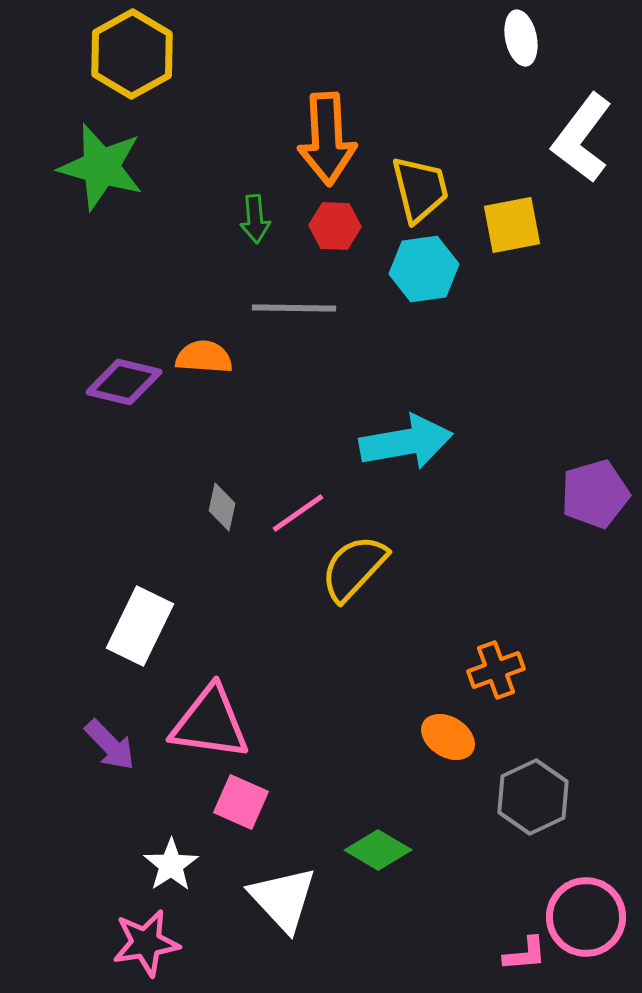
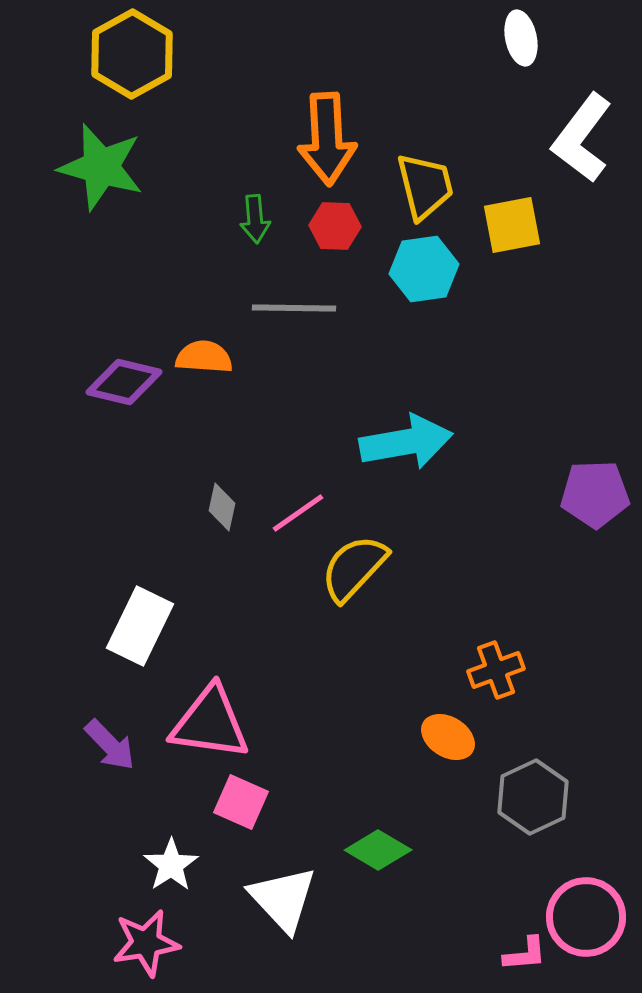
yellow trapezoid: moved 5 px right, 3 px up
purple pentagon: rotated 14 degrees clockwise
